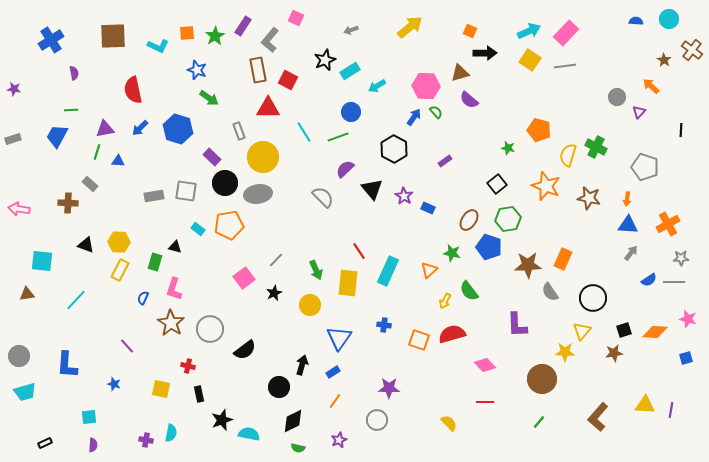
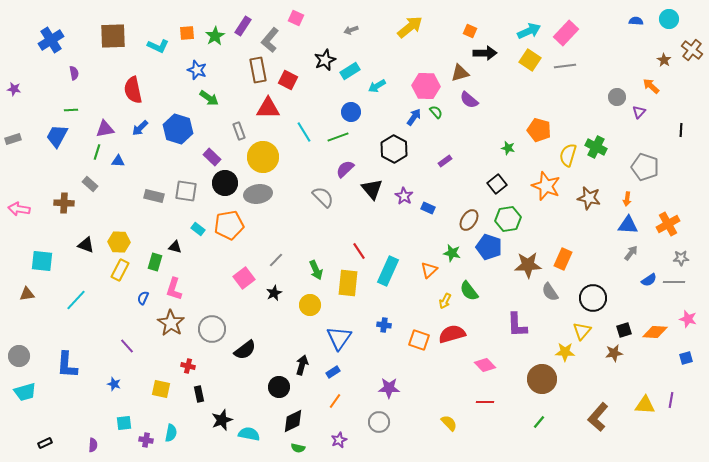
gray rectangle at (154, 196): rotated 24 degrees clockwise
brown cross at (68, 203): moved 4 px left
gray circle at (210, 329): moved 2 px right
purple line at (671, 410): moved 10 px up
cyan square at (89, 417): moved 35 px right, 6 px down
gray circle at (377, 420): moved 2 px right, 2 px down
